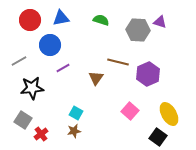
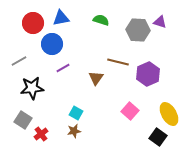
red circle: moved 3 px right, 3 px down
blue circle: moved 2 px right, 1 px up
